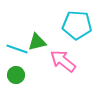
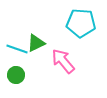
cyan pentagon: moved 4 px right, 2 px up
green triangle: moved 1 px left, 1 px down; rotated 12 degrees counterclockwise
pink arrow: rotated 12 degrees clockwise
